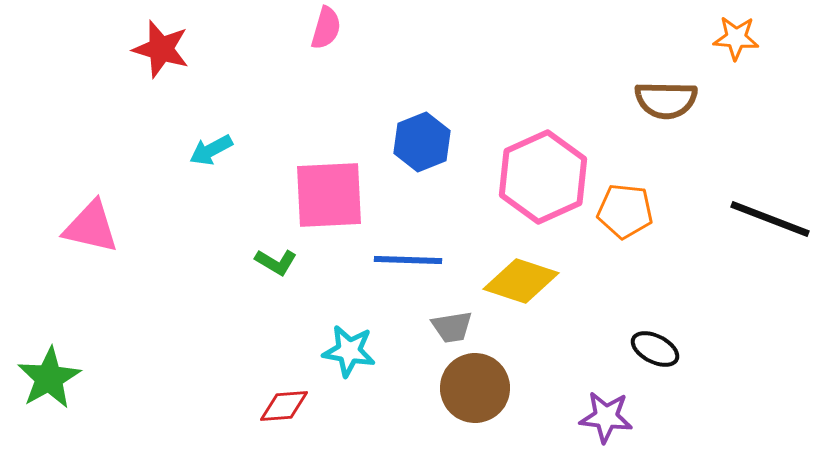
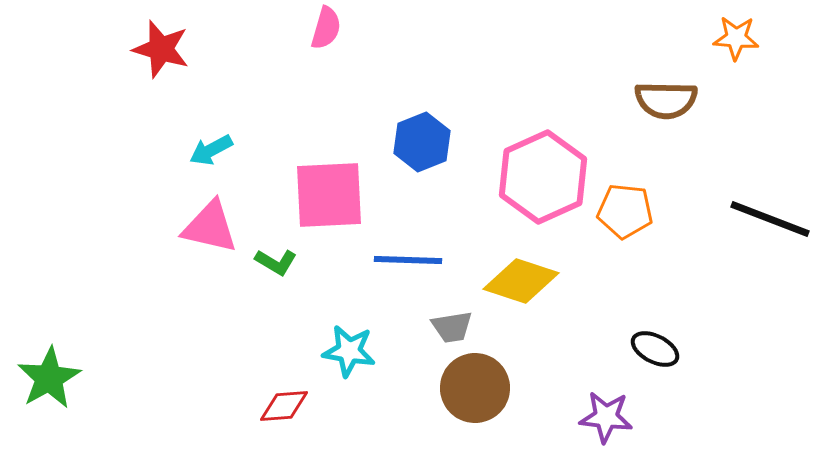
pink triangle: moved 119 px right
